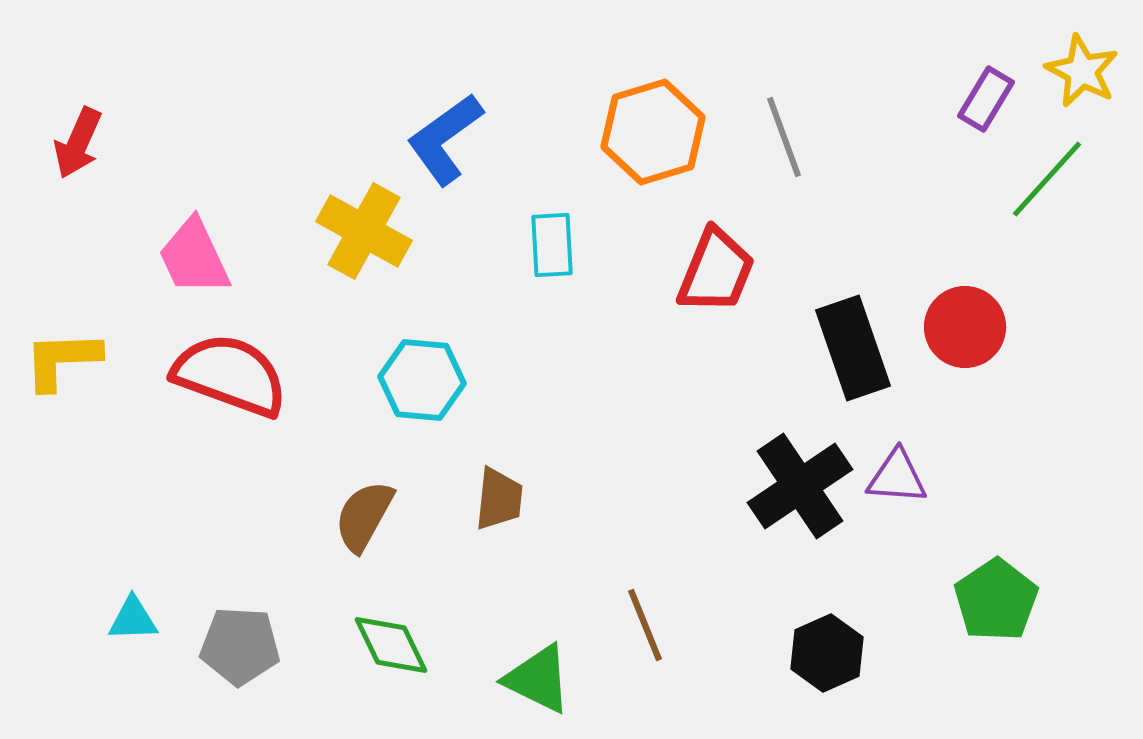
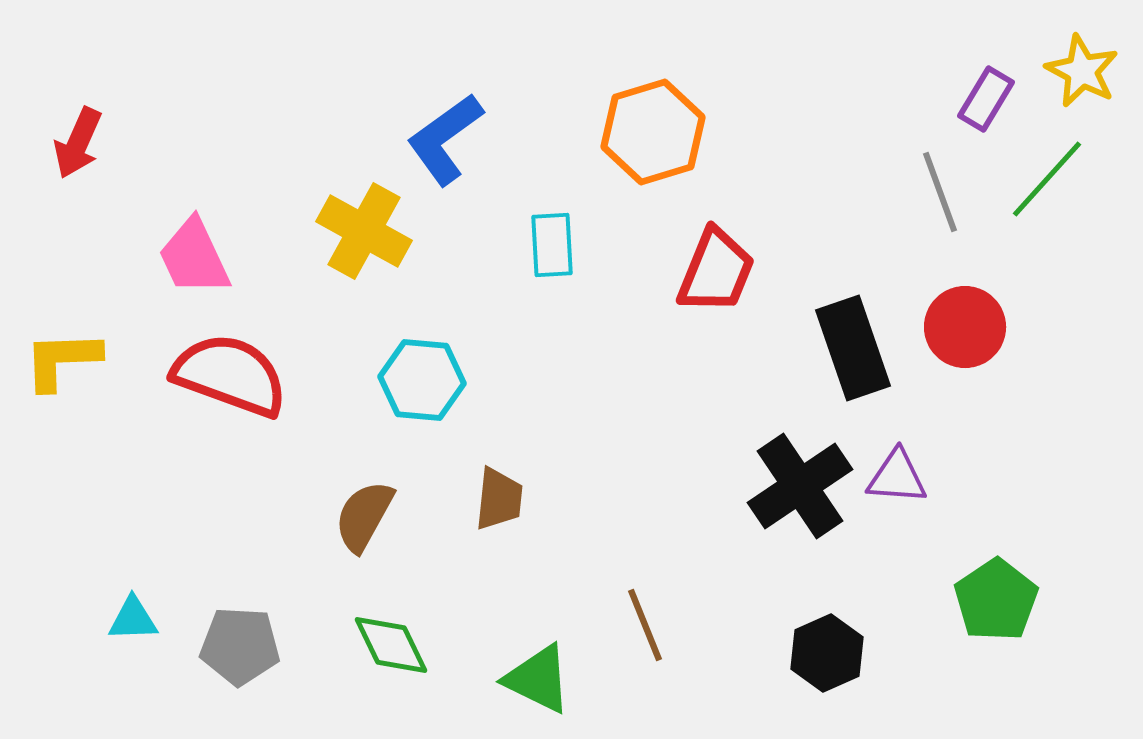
gray line: moved 156 px right, 55 px down
